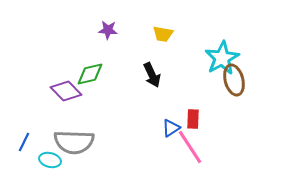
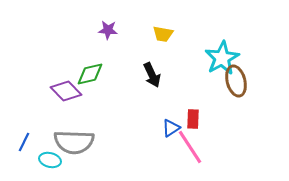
brown ellipse: moved 2 px right, 1 px down
